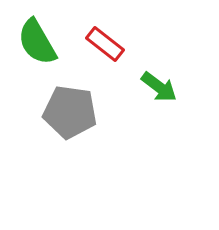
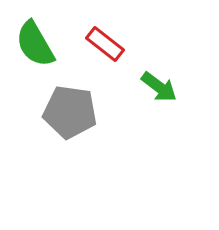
green semicircle: moved 2 px left, 2 px down
